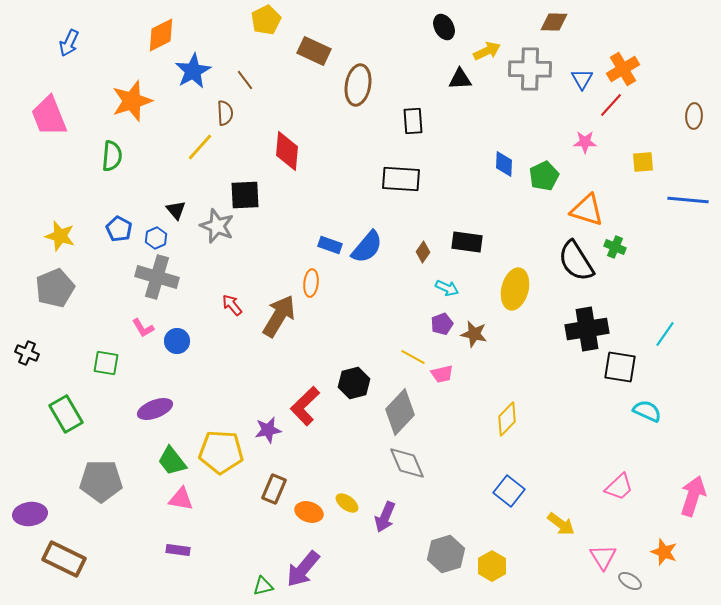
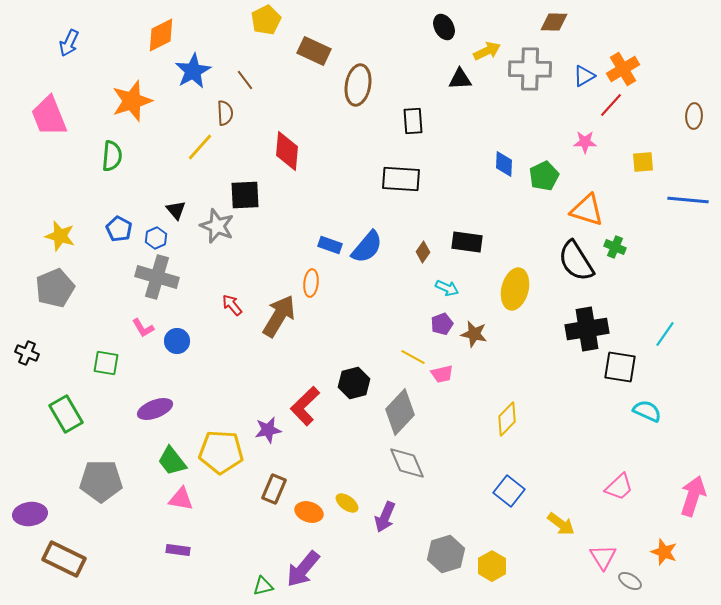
blue triangle at (582, 79): moved 2 px right, 3 px up; rotated 30 degrees clockwise
